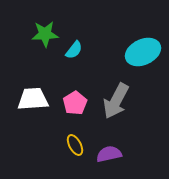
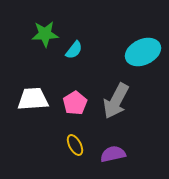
purple semicircle: moved 4 px right
